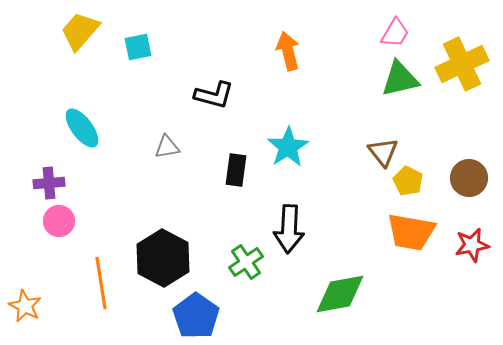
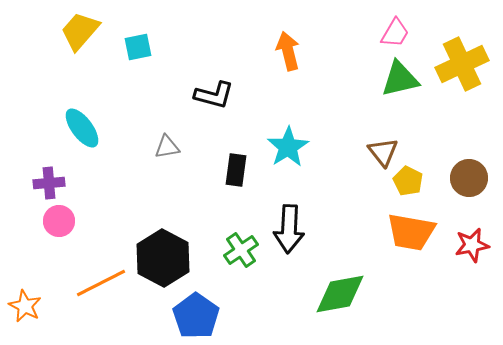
green cross: moved 5 px left, 12 px up
orange line: rotated 72 degrees clockwise
